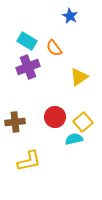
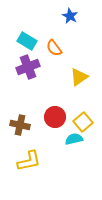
brown cross: moved 5 px right, 3 px down; rotated 18 degrees clockwise
